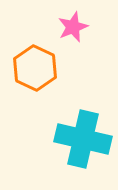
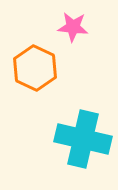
pink star: rotated 28 degrees clockwise
